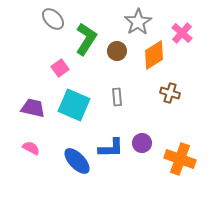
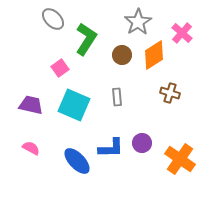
brown circle: moved 5 px right, 4 px down
purple trapezoid: moved 2 px left, 3 px up
orange cross: rotated 16 degrees clockwise
